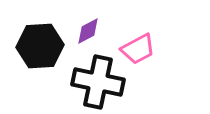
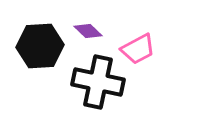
purple diamond: rotated 72 degrees clockwise
